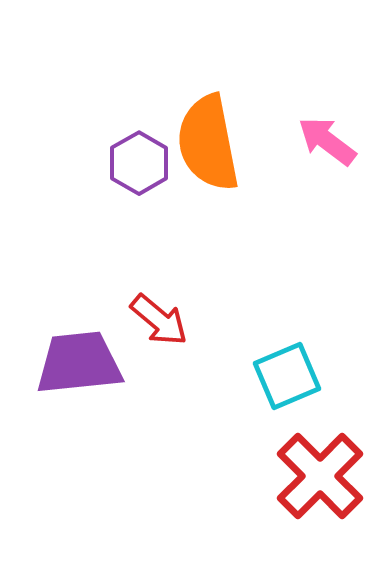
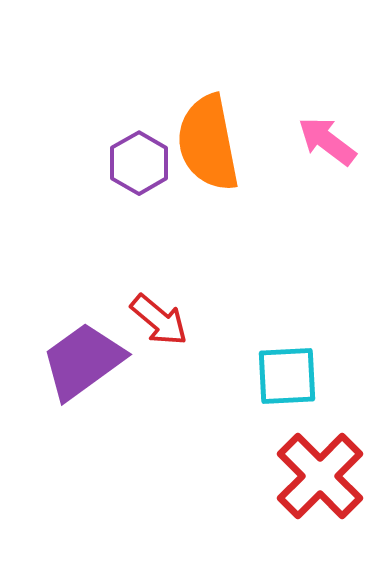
purple trapezoid: moved 4 px right, 2 px up; rotated 30 degrees counterclockwise
cyan square: rotated 20 degrees clockwise
